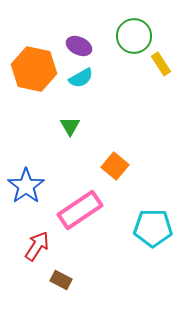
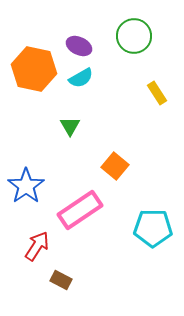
yellow rectangle: moved 4 px left, 29 px down
